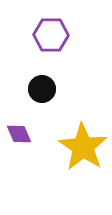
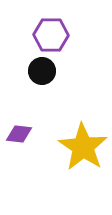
black circle: moved 18 px up
purple diamond: rotated 60 degrees counterclockwise
